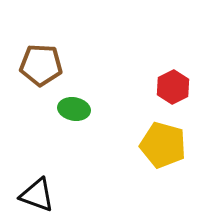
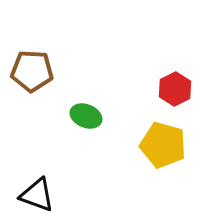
brown pentagon: moved 9 px left, 6 px down
red hexagon: moved 2 px right, 2 px down
green ellipse: moved 12 px right, 7 px down; rotated 12 degrees clockwise
